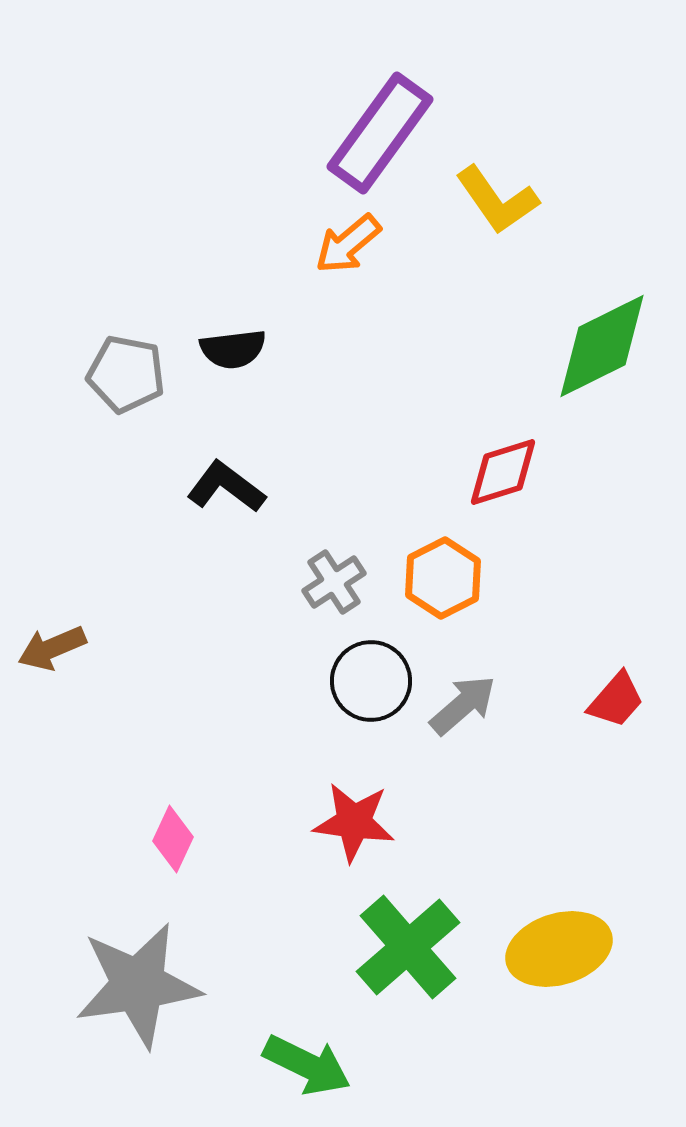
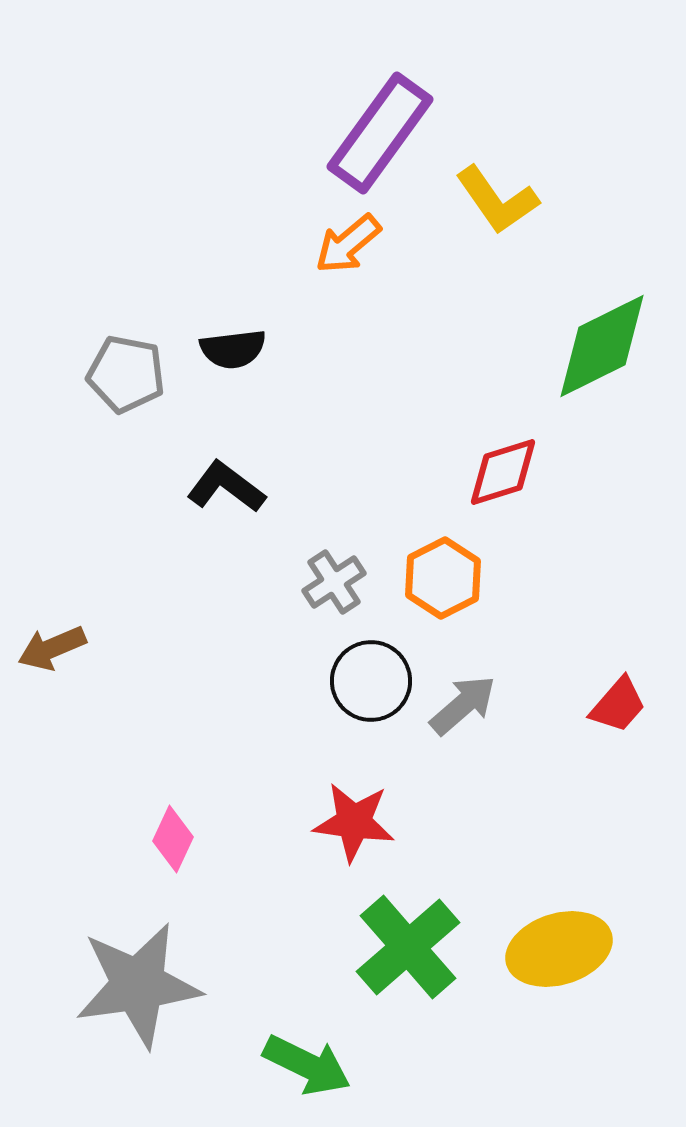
red trapezoid: moved 2 px right, 5 px down
